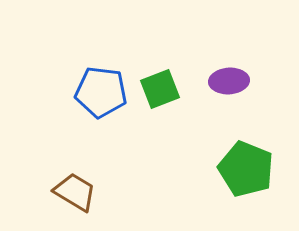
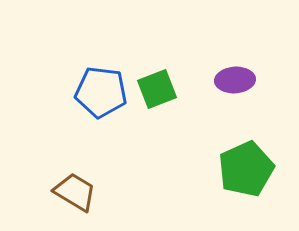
purple ellipse: moved 6 px right, 1 px up
green square: moved 3 px left
green pentagon: rotated 26 degrees clockwise
